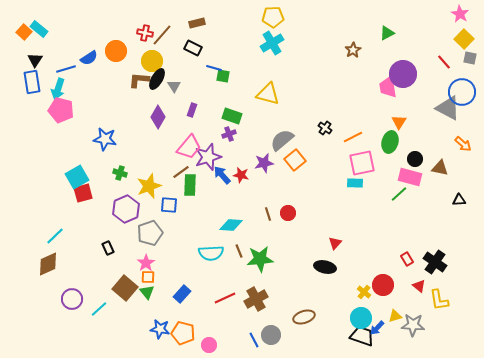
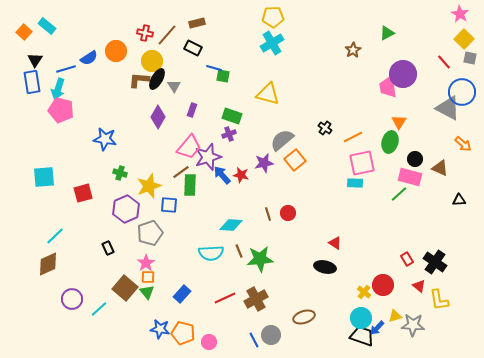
cyan rectangle at (39, 29): moved 8 px right, 3 px up
brown line at (162, 35): moved 5 px right
brown triangle at (440, 168): rotated 12 degrees clockwise
cyan square at (77, 177): moved 33 px left; rotated 25 degrees clockwise
red triangle at (335, 243): rotated 40 degrees counterclockwise
pink circle at (209, 345): moved 3 px up
